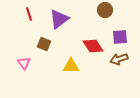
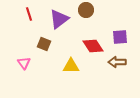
brown circle: moved 19 px left
brown arrow: moved 2 px left, 3 px down; rotated 18 degrees clockwise
